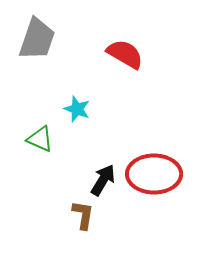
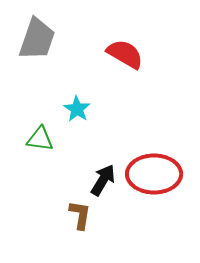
cyan star: rotated 12 degrees clockwise
green triangle: rotated 16 degrees counterclockwise
brown L-shape: moved 3 px left
